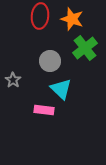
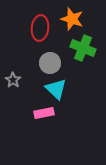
red ellipse: moved 12 px down
green cross: moved 2 px left; rotated 30 degrees counterclockwise
gray circle: moved 2 px down
cyan triangle: moved 5 px left
pink rectangle: moved 3 px down; rotated 18 degrees counterclockwise
